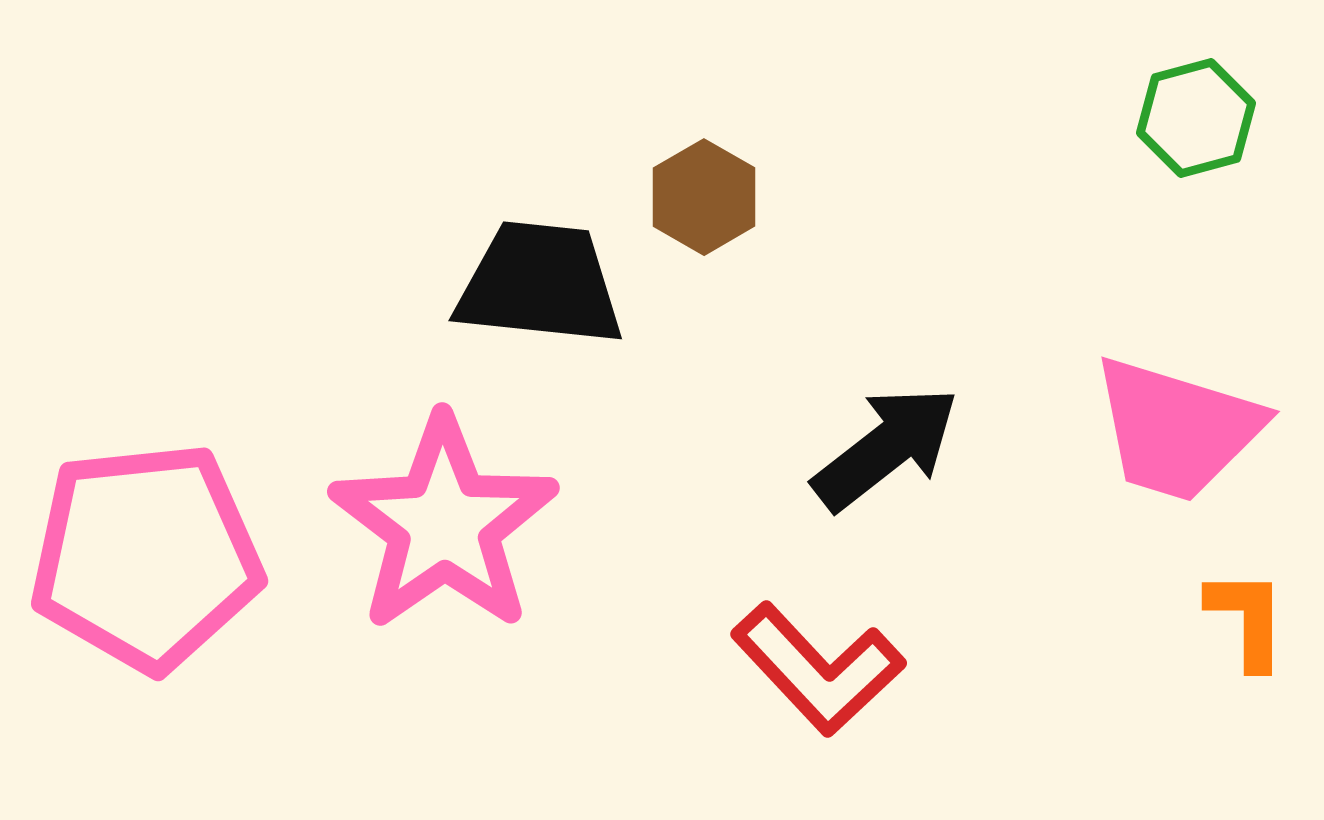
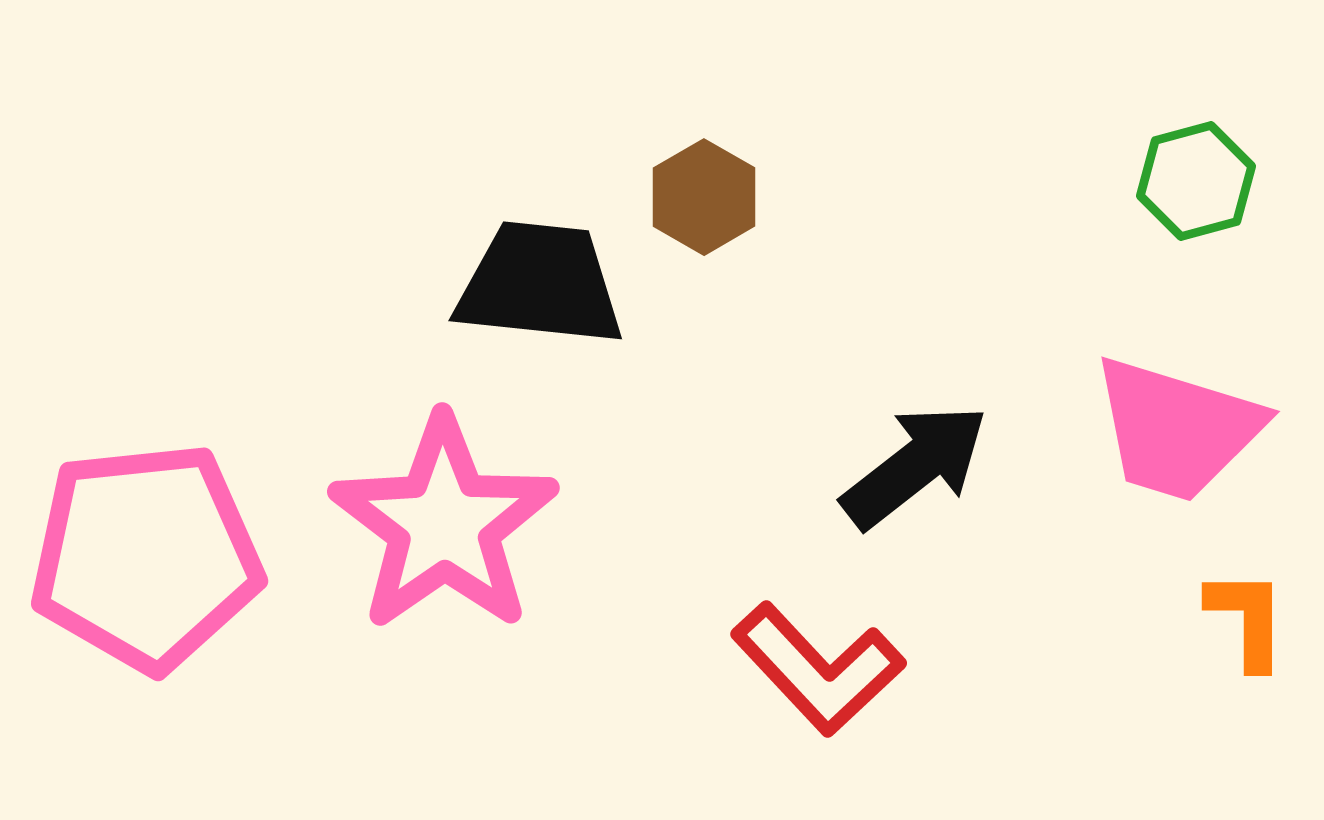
green hexagon: moved 63 px down
black arrow: moved 29 px right, 18 px down
